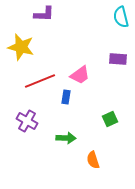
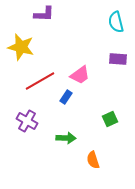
cyan semicircle: moved 5 px left, 5 px down
red line: rotated 8 degrees counterclockwise
blue rectangle: rotated 24 degrees clockwise
